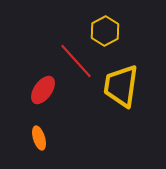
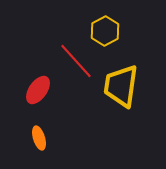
red ellipse: moved 5 px left
